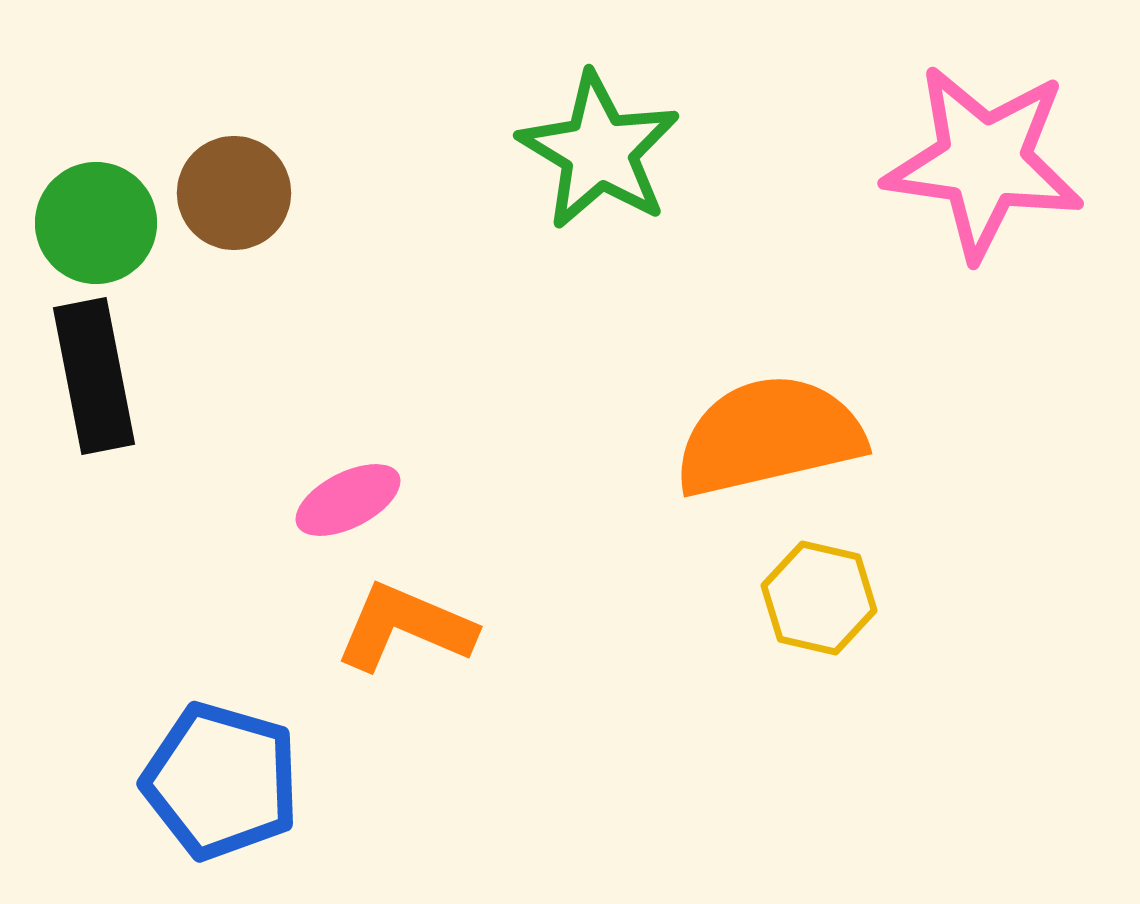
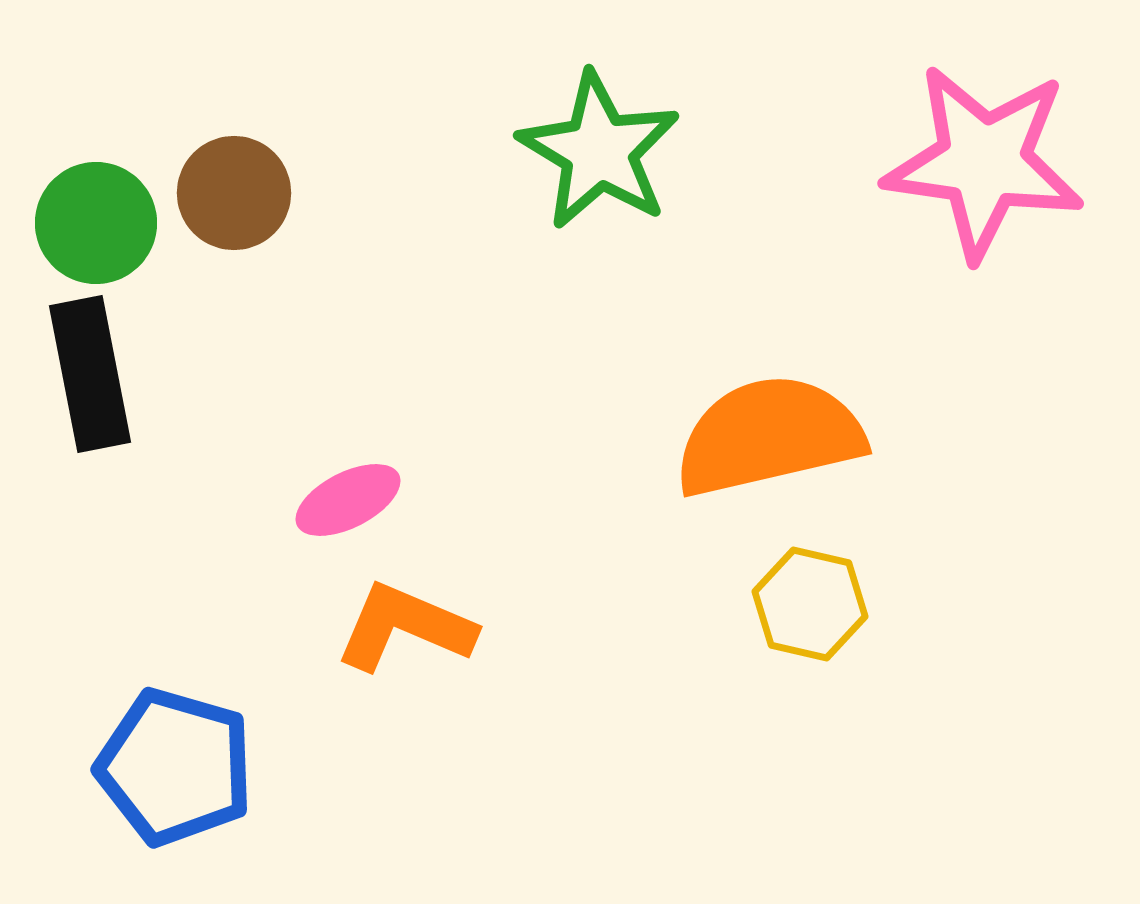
black rectangle: moved 4 px left, 2 px up
yellow hexagon: moved 9 px left, 6 px down
blue pentagon: moved 46 px left, 14 px up
